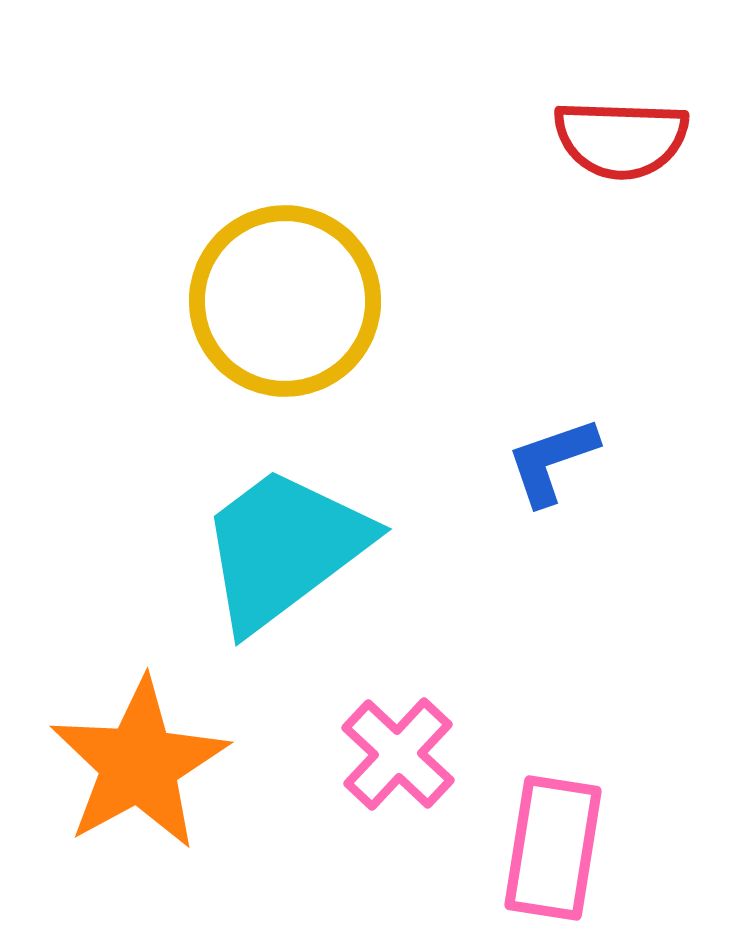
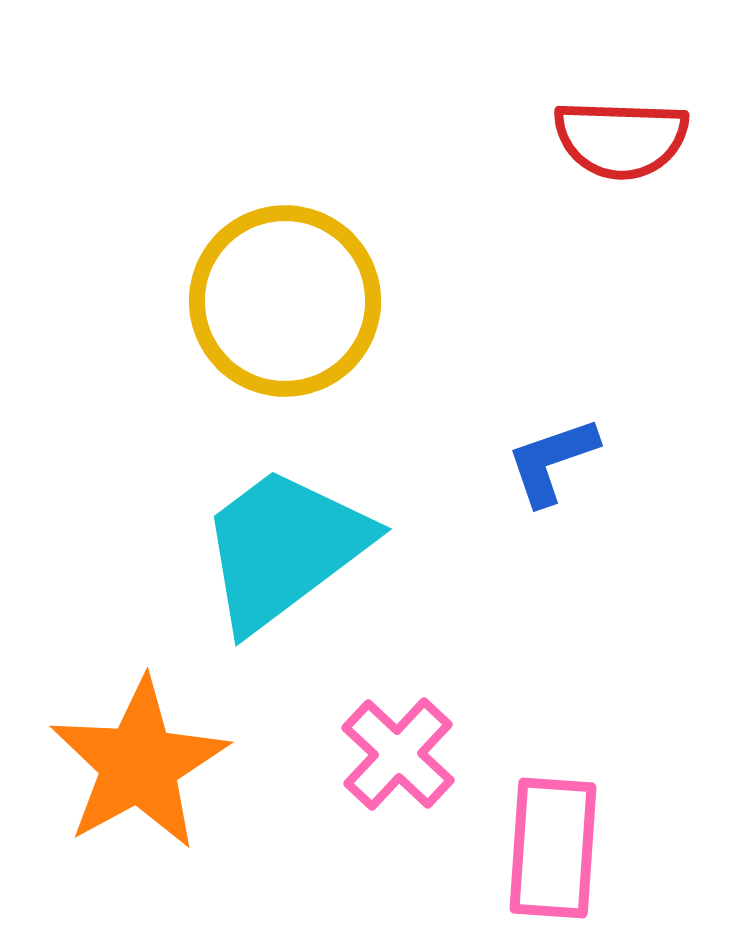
pink rectangle: rotated 5 degrees counterclockwise
